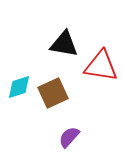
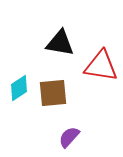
black triangle: moved 4 px left, 1 px up
cyan diamond: moved 1 px down; rotated 16 degrees counterclockwise
brown square: rotated 20 degrees clockwise
